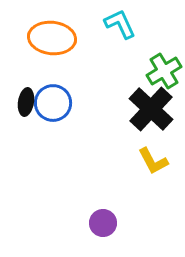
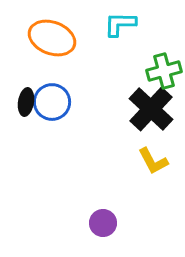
cyan L-shape: rotated 64 degrees counterclockwise
orange ellipse: rotated 15 degrees clockwise
green cross: rotated 16 degrees clockwise
blue circle: moved 1 px left, 1 px up
